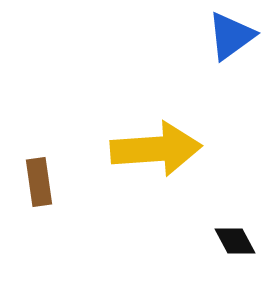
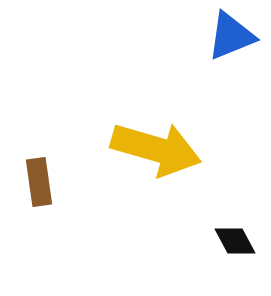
blue triangle: rotated 14 degrees clockwise
yellow arrow: rotated 20 degrees clockwise
